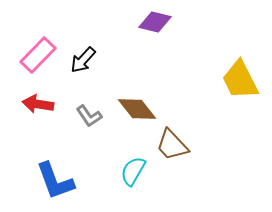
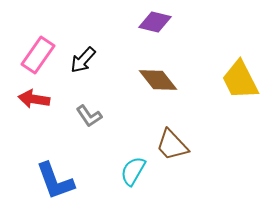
pink rectangle: rotated 9 degrees counterclockwise
red arrow: moved 4 px left, 5 px up
brown diamond: moved 21 px right, 29 px up
